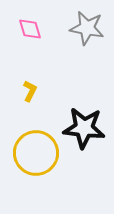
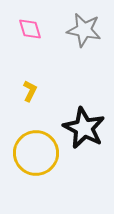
gray star: moved 3 px left, 2 px down
black star: rotated 21 degrees clockwise
